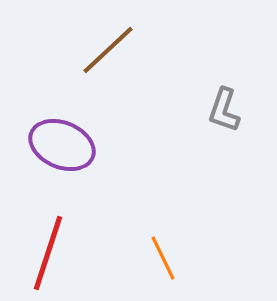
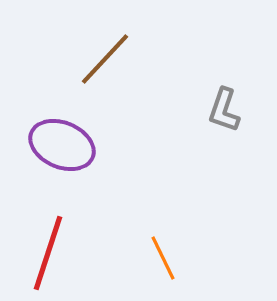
brown line: moved 3 px left, 9 px down; rotated 4 degrees counterclockwise
